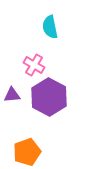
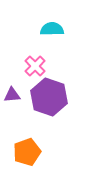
cyan semicircle: moved 2 px right, 2 px down; rotated 100 degrees clockwise
pink cross: moved 1 px right, 1 px down; rotated 15 degrees clockwise
purple hexagon: rotated 9 degrees counterclockwise
